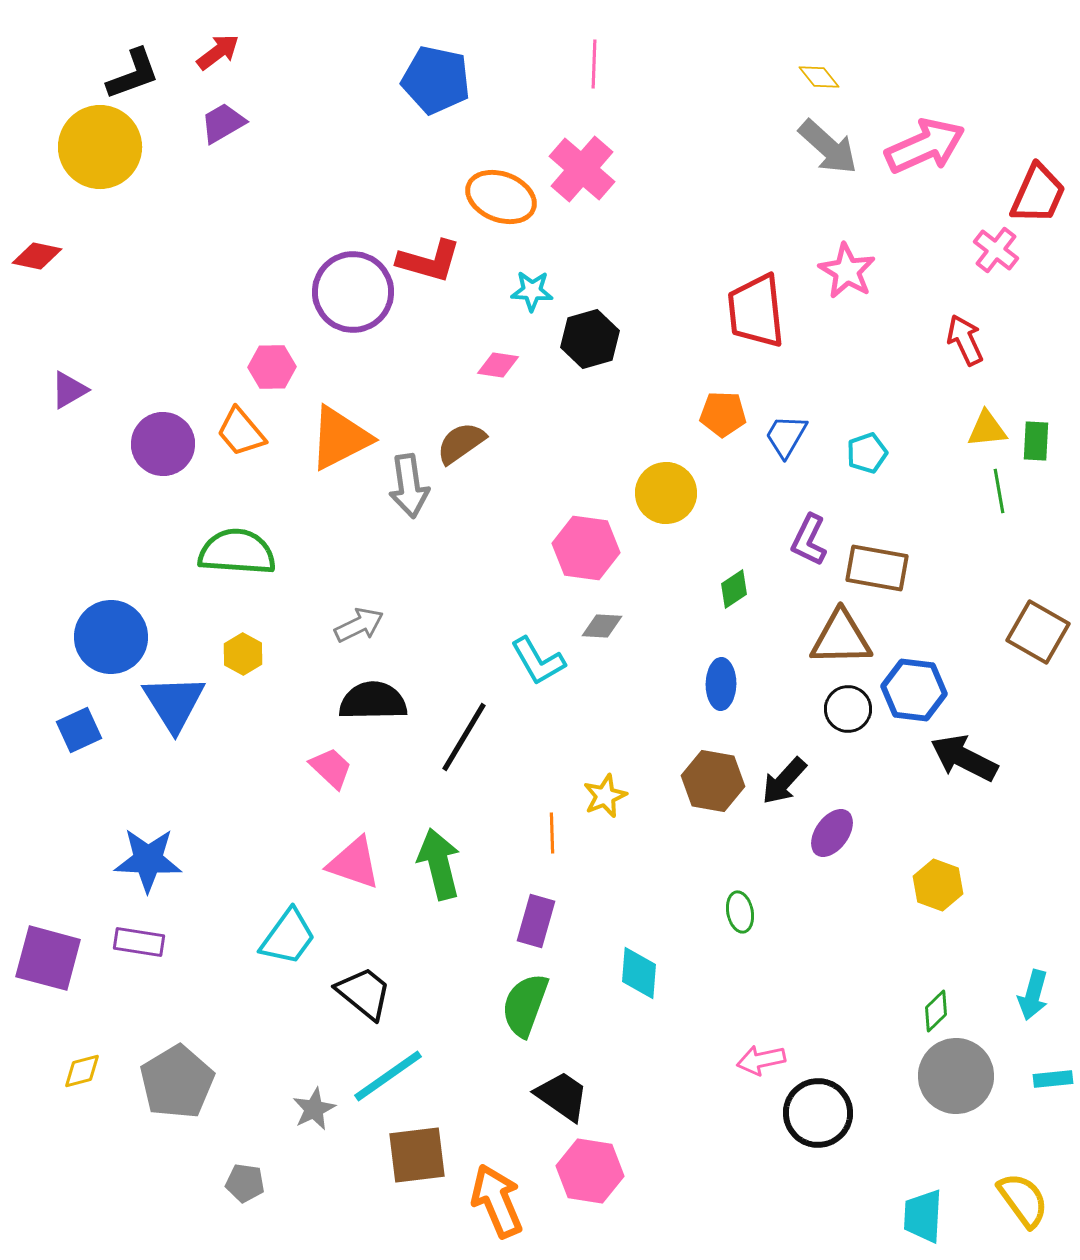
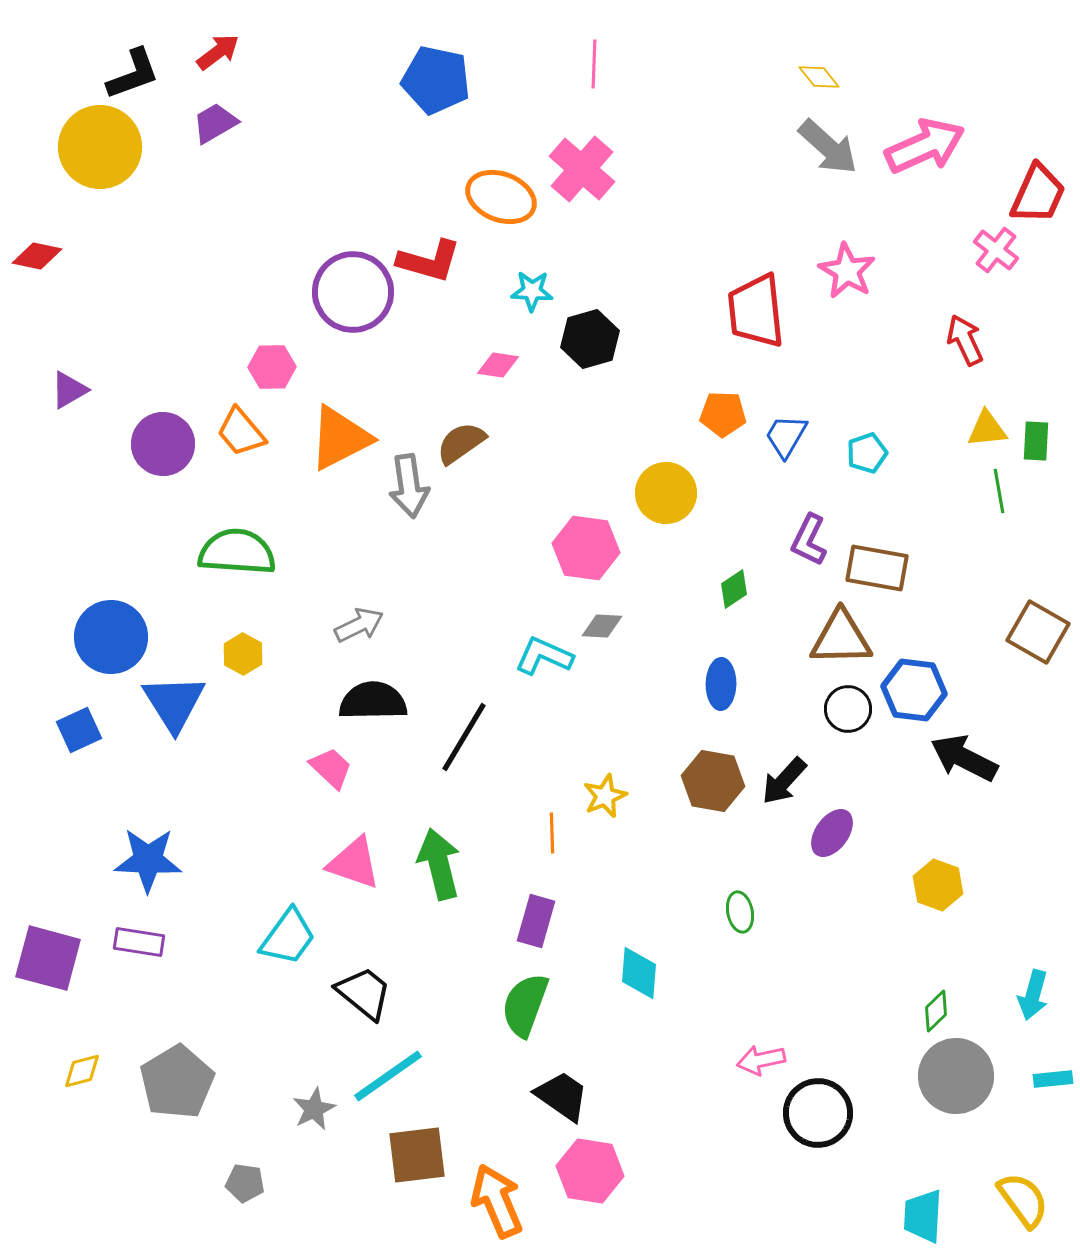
purple trapezoid at (223, 123): moved 8 px left
cyan L-shape at (538, 661): moved 6 px right, 5 px up; rotated 144 degrees clockwise
